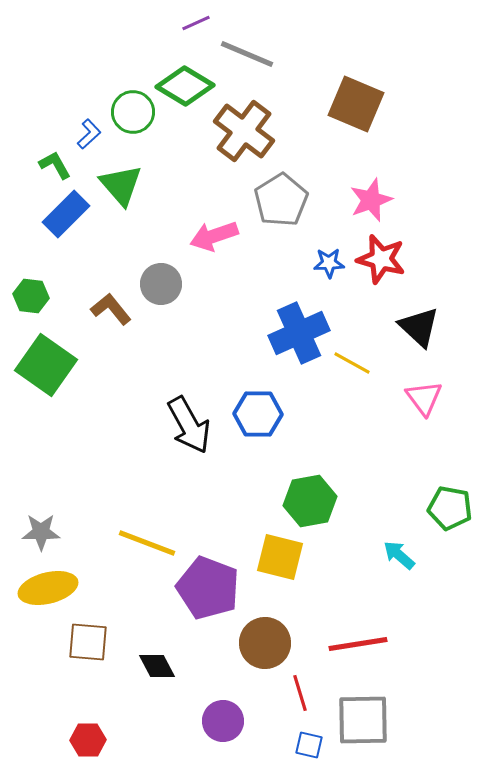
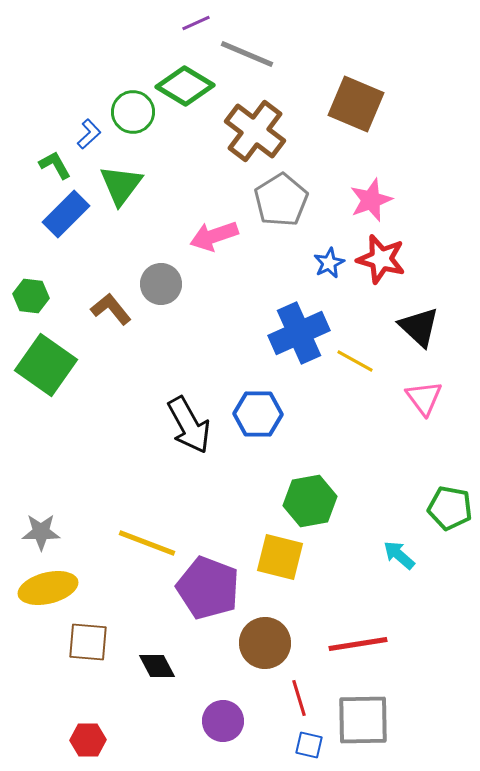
brown cross at (244, 131): moved 11 px right
green triangle at (121, 185): rotated 18 degrees clockwise
blue star at (329, 263): rotated 24 degrees counterclockwise
yellow line at (352, 363): moved 3 px right, 2 px up
red line at (300, 693): moved 1 px left, 5 px down
